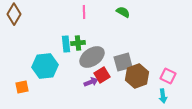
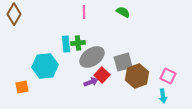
red square: rotated 14 degrees counterclockwise
